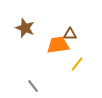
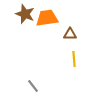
brown star: moved 14 px up
orange trapezoid: moved 11 px left, 27 px up
yellow line: moved 3 px left, 5 px up; rotated 42 degrees counterclockwise
